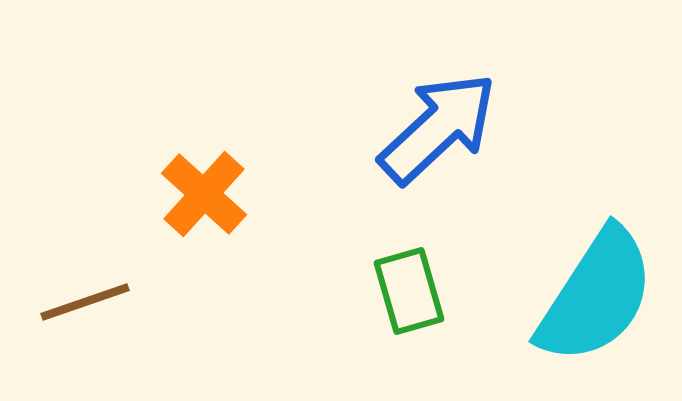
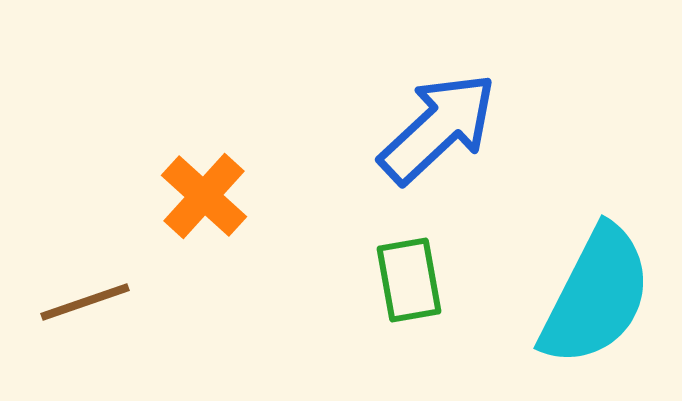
orange cross: moved 2 px down
green rectangle: moved 11 px up; rotated 6 degrees clockwise
cyan semicircle: rotated 6 degrees counterclockwise
